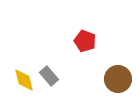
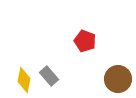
yellow diamond: rotated 25 degrees clockwise
